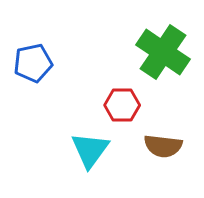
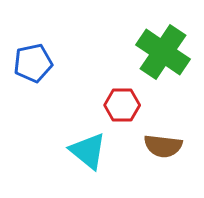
cyan triangle: moved 2 px left, 1 px down; rotated 27 degrees counterclockwise
